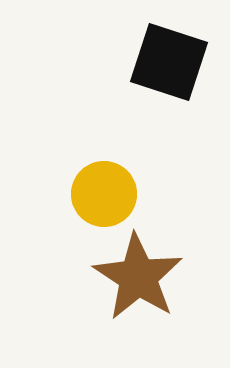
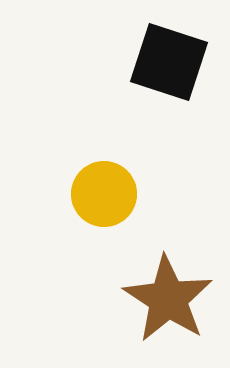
brown star: moved 30 px right, 22 px down
